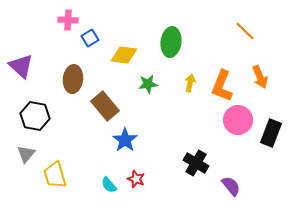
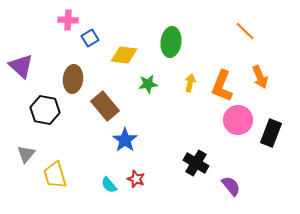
black hexagon: moved 10 px right, 6 px up
